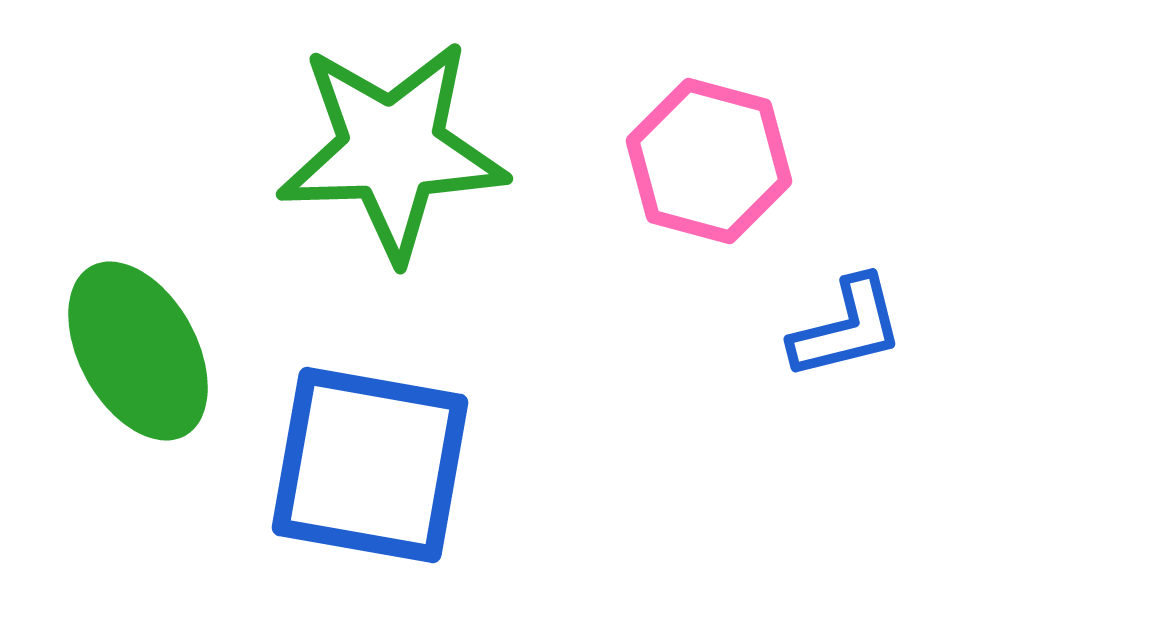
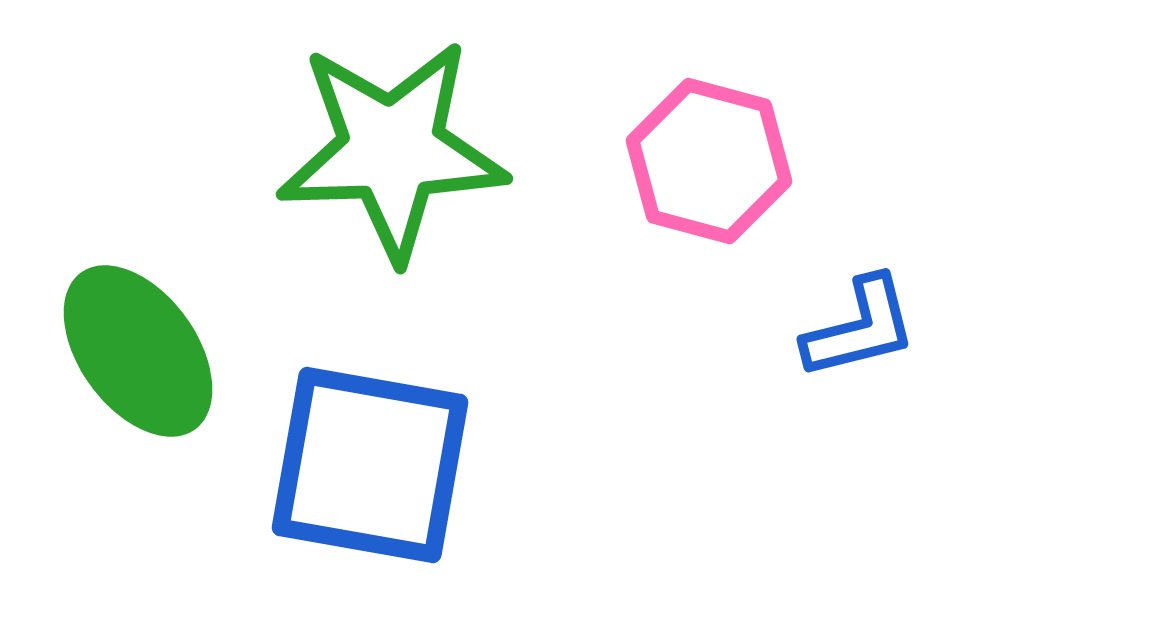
blue L-shape: moved 13 px right
green ellipse: rotated 7 degrees counterclockwise
